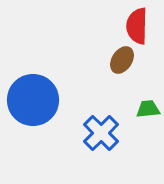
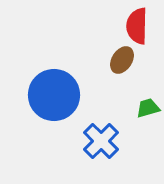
blue circle: moved 21 px right, 5 px up
green trapezoid: moved 1 px up; rotated 10 degrees counterclockwise
blue cross: moved 8 px down
